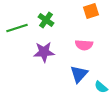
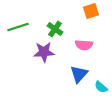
green cross: moved 9 px right, 9 px down
green line: moved 1 px right, 1 px up
